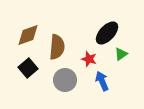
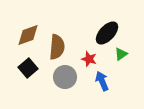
gray circle: moved 3 px up
